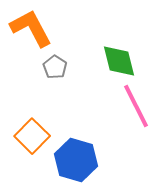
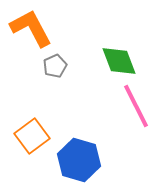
green diamond: rotated 6 degrees counterclockwise
gray pentagon: moved 1 px up; rotated 15 degrees clockwise
orange square: rotated 8 degrees clockwise
blue hexagon: moved 3 px right
